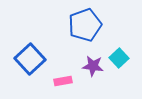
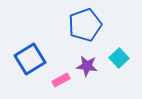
blue square: rotated 12 degrees clockwise
purple star: moved 6 px left
pink rectangle: moved 2 px left, 1 px up; rotated 18 degrees counterclockwise
